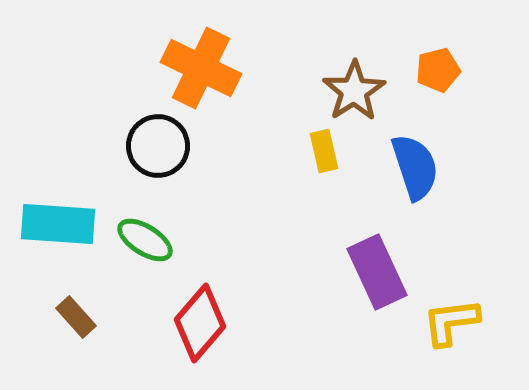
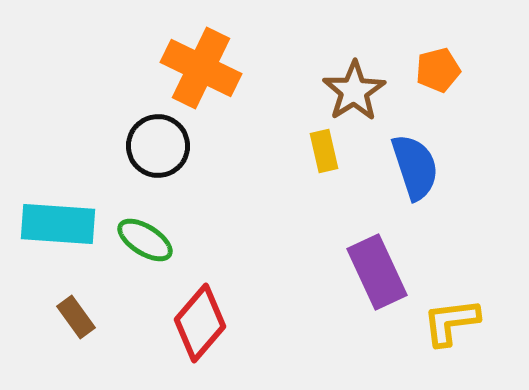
brown rectangle: rotated 6 degrees clockwise
